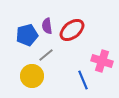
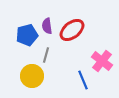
gray line: rotated 35 degrees counterclockwise
pink cross: rotated 20 degrees clockwise
